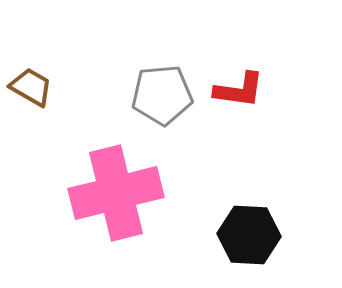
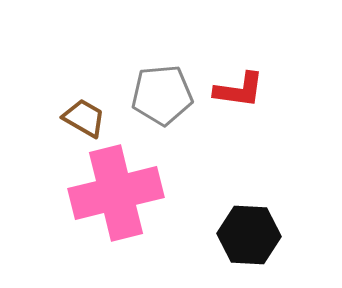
brown trapezoid: moved 53 px right, 31 px down
